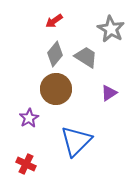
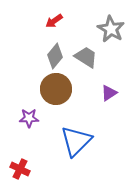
gray diamond: moved 2 px down
purple star: rotated 30 degrees clockwise
red cross: moved 6 px left, 5 px down
